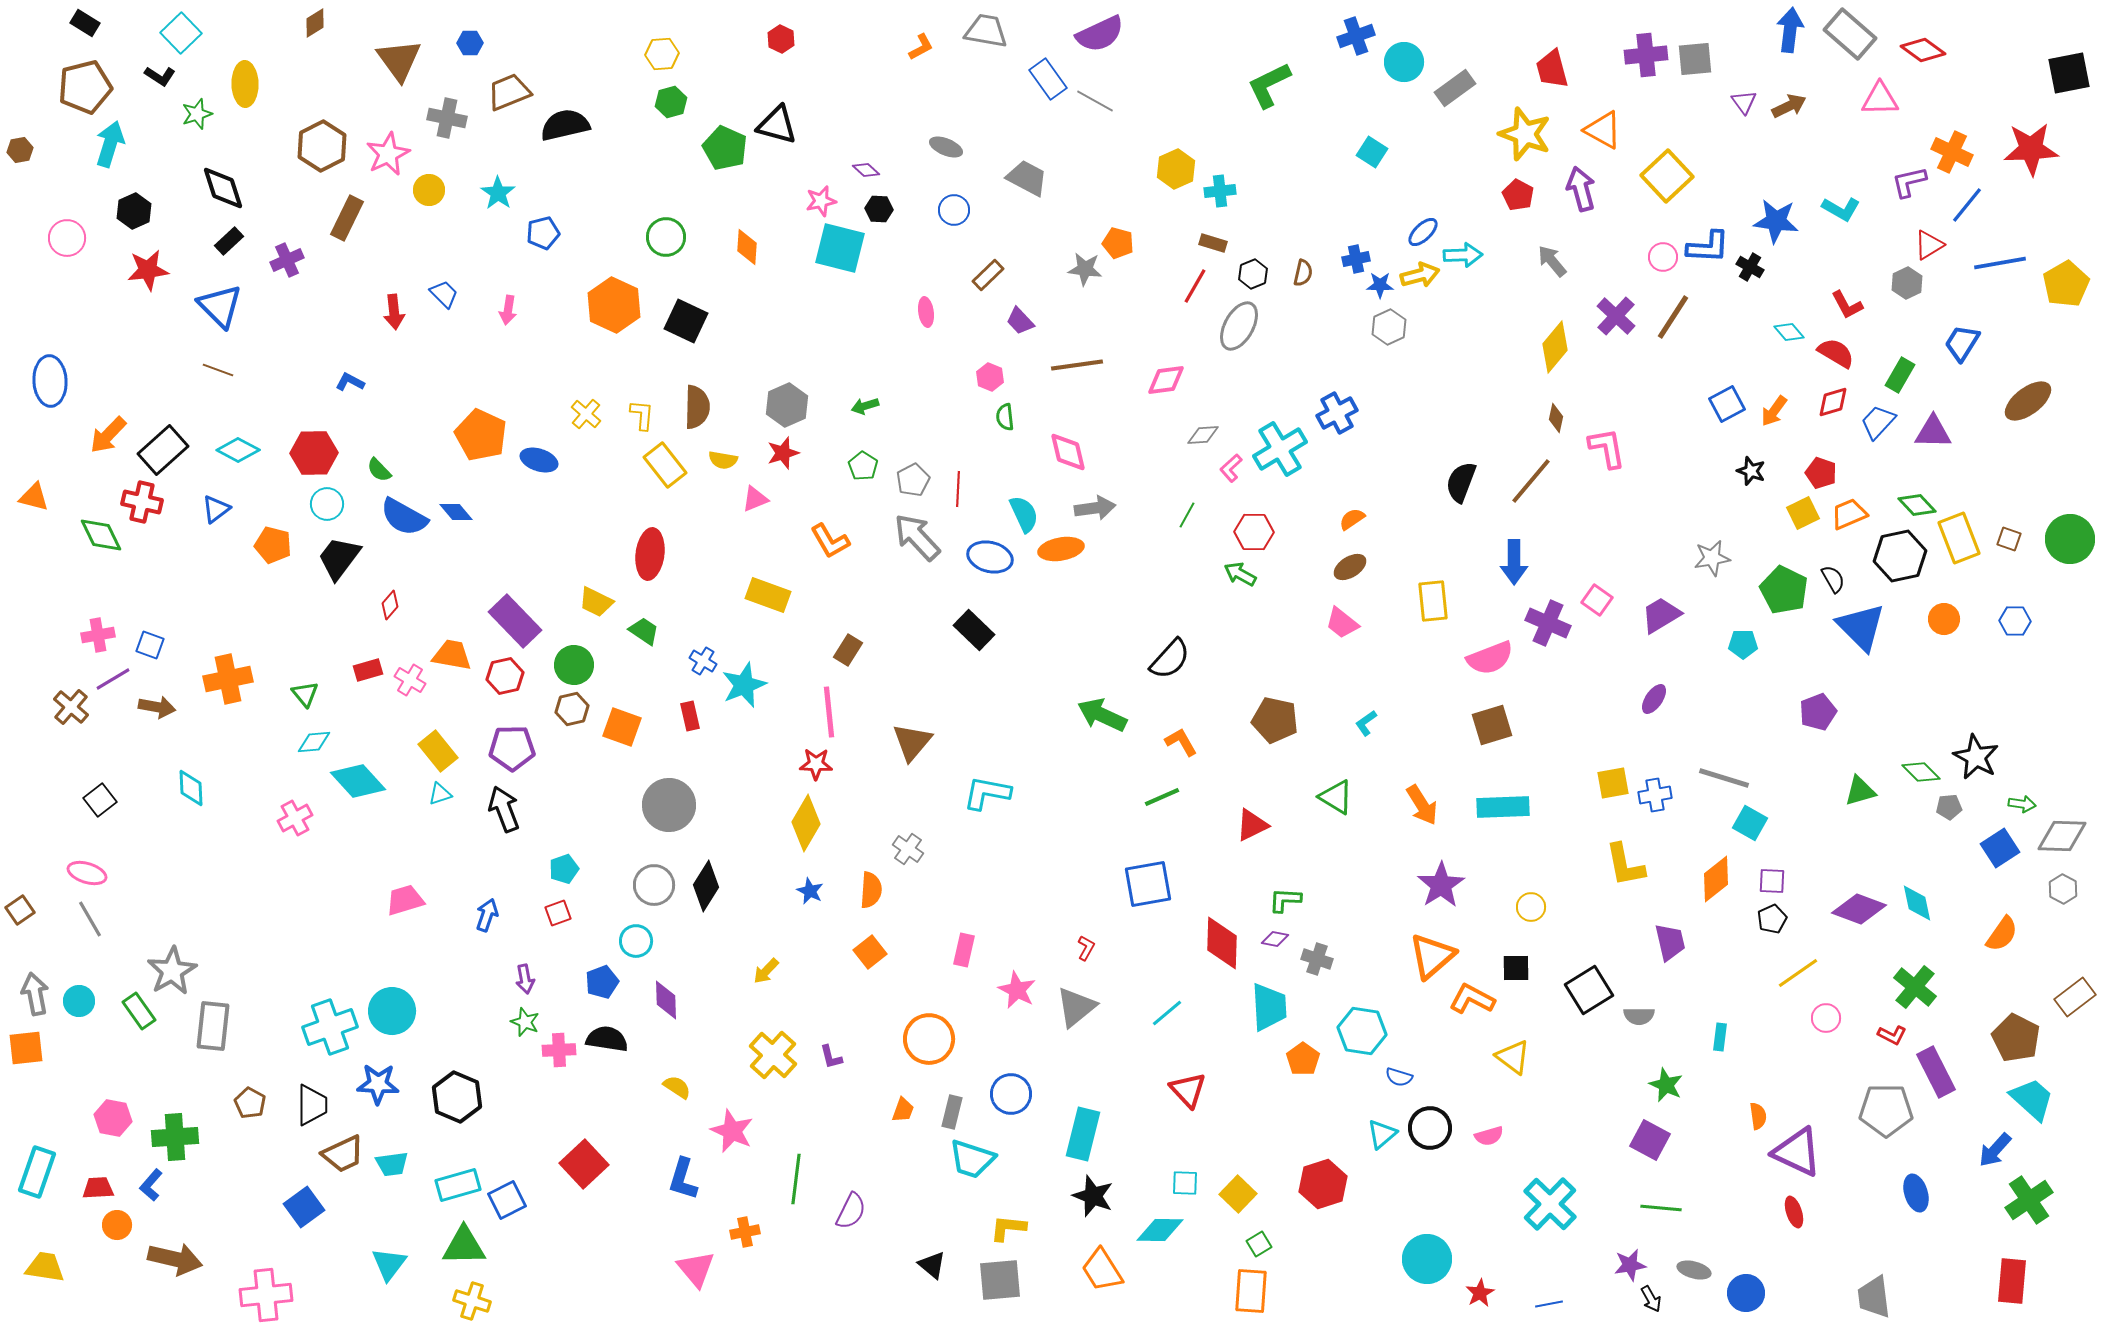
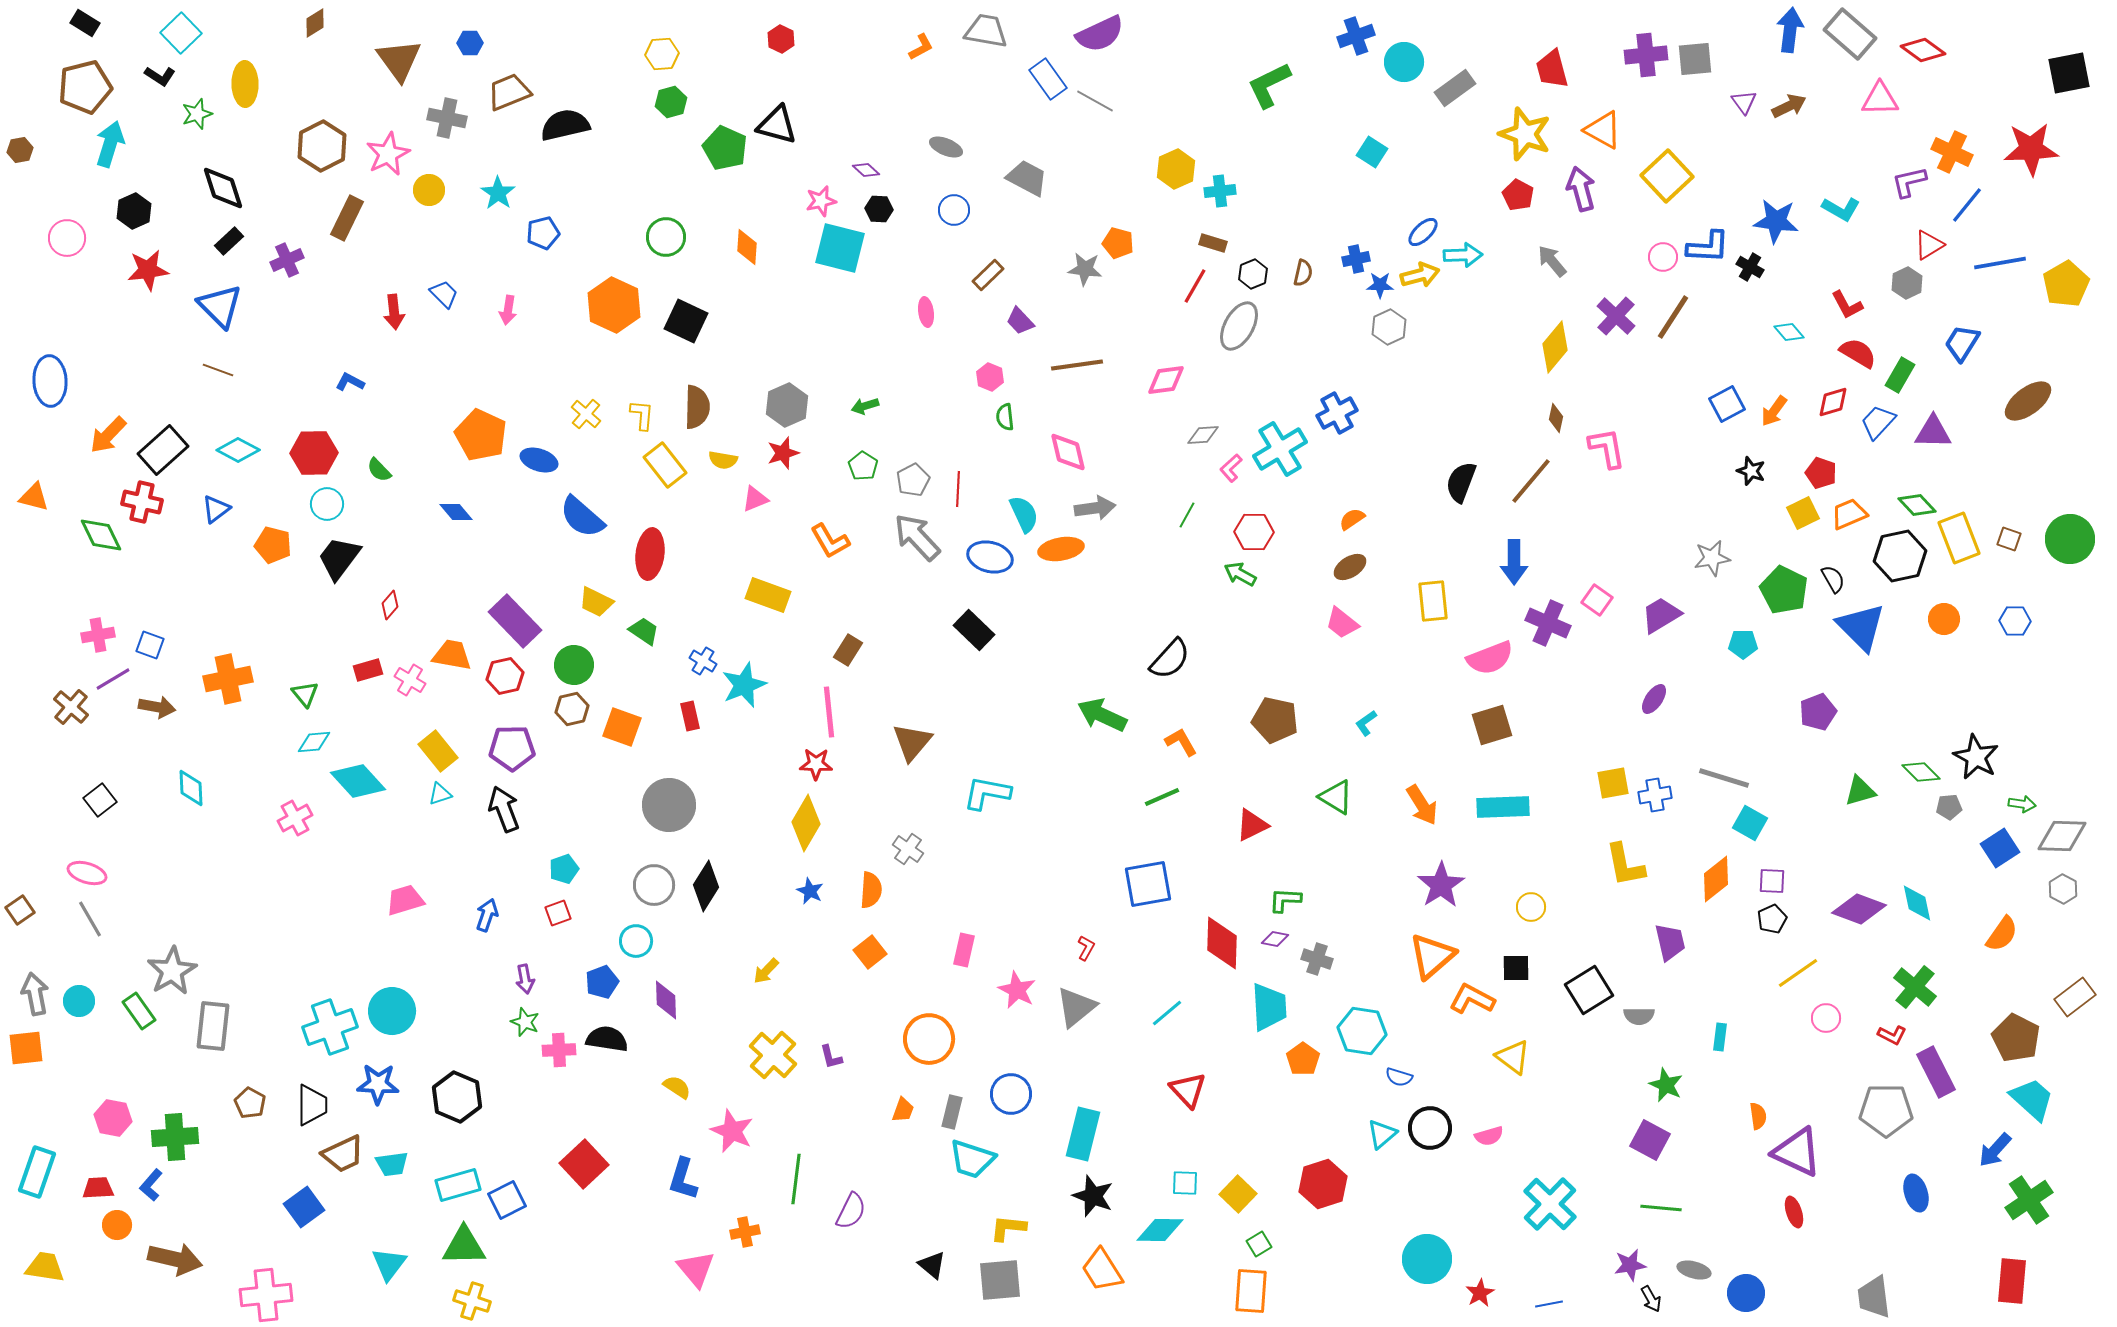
red semicircle at (1836, 353): moved 22 px right
blue semicircle at (404, 517): moved 178 px right; rotated 12 degrees clockwise
